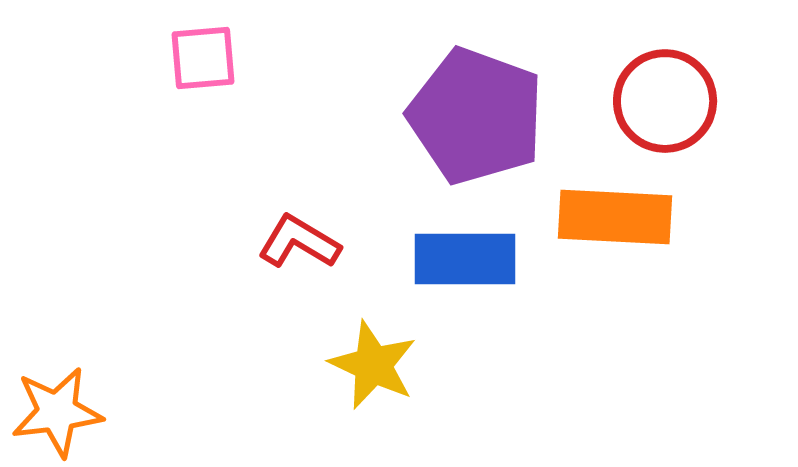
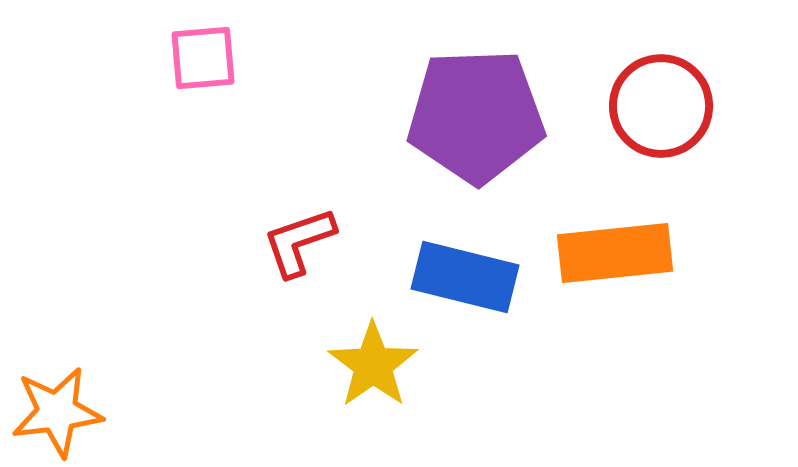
red circle: moved 4 px left, 5 px down
purple pentagon: rotated 22 degrees counterclockwise
orange rectangle: moved 36 px down; rotated 9 degrees counterclockwise
red L-shape: rotated 50 degrees counterclockwise
blue rectangle: moved 18 px down; rotated 14 degrees clockwise
yellow star: rotated 12 degrees clockwise
